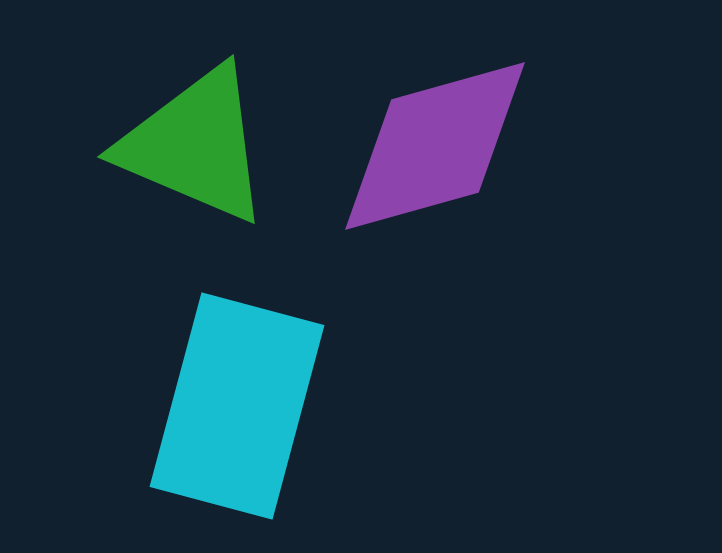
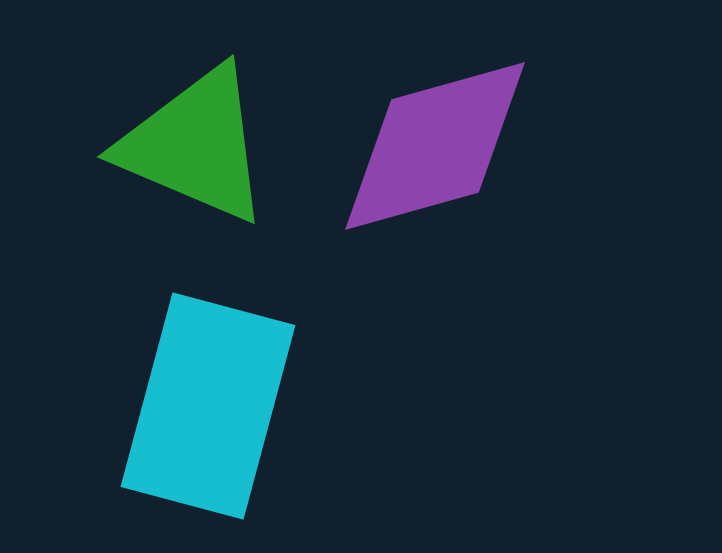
cyan rectangle: moved 29 px left
